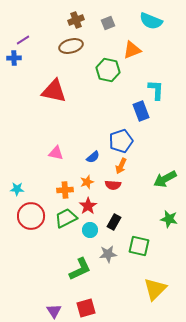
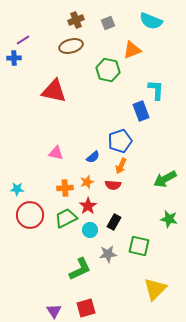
blue pentagon: moved 1 px left
orange cross: moved 2 px up
red circle: moved 1 px left, 1 px up
